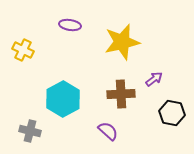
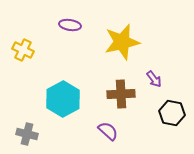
purple arrow: rotated 90 degrees clockwise
gray cross: moved 3 px left, 3 px down
